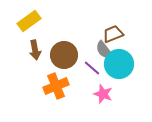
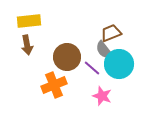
yellow rectangle: rotated 30 degrees clockwise
brown trapezoid: moved 2 px left, 1 px up
brown arrow: moved 8 px left, 5 px up
brown circle: moved 3 px right, 2 px down
orange cross: moved 2 px left, 1 px up
pink star: moved 1 px left, 2 px down
